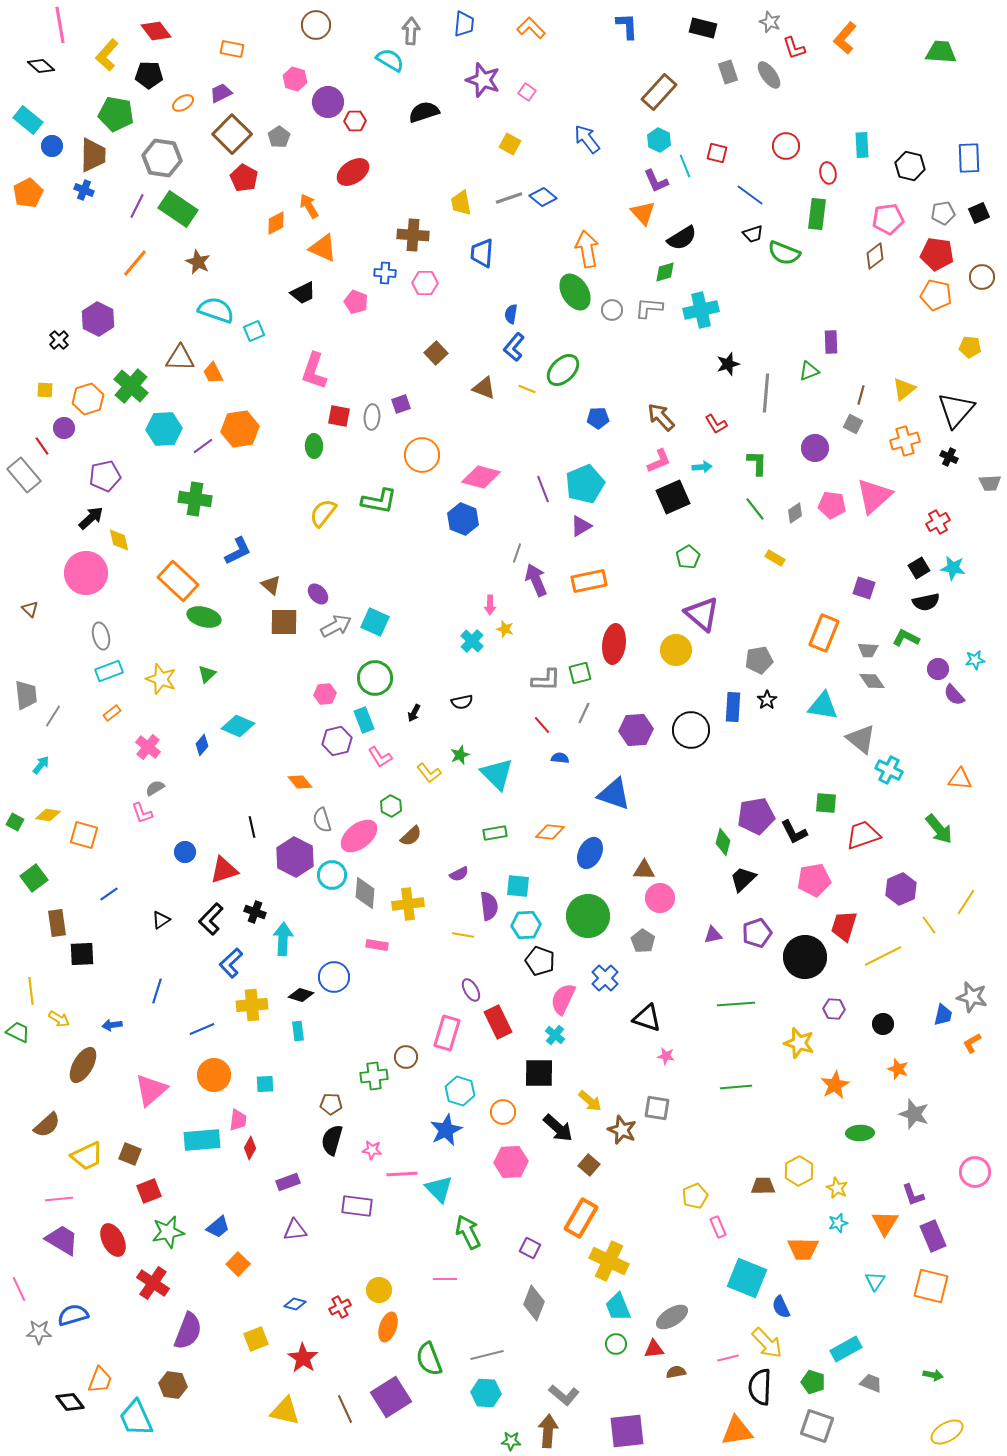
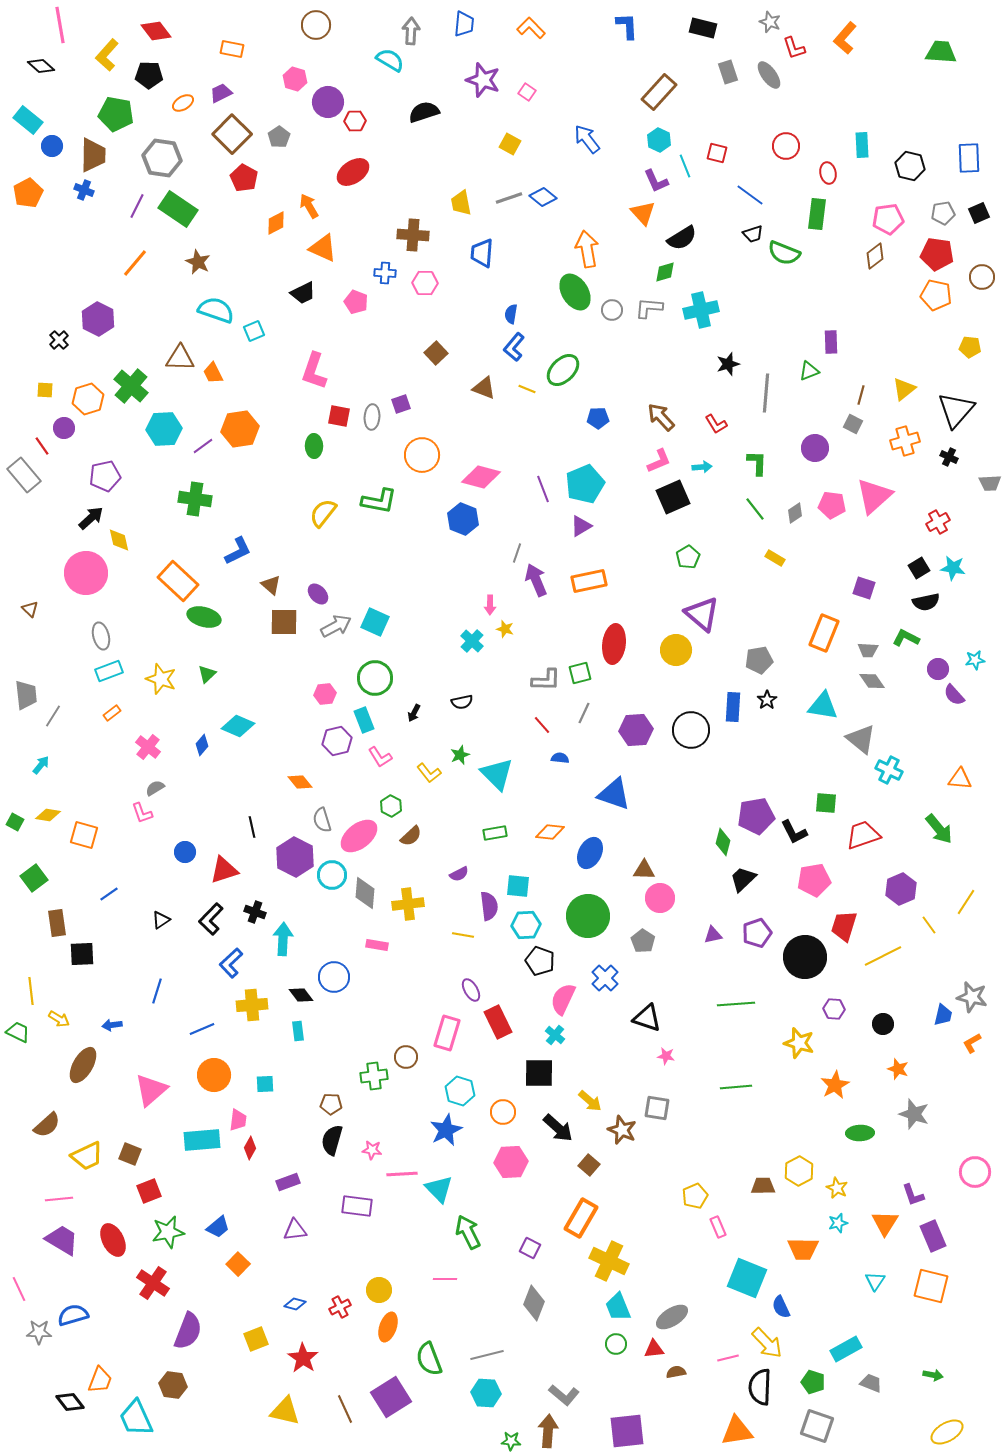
black diamond at (301, 995): rotated 35 degrees clockwise
